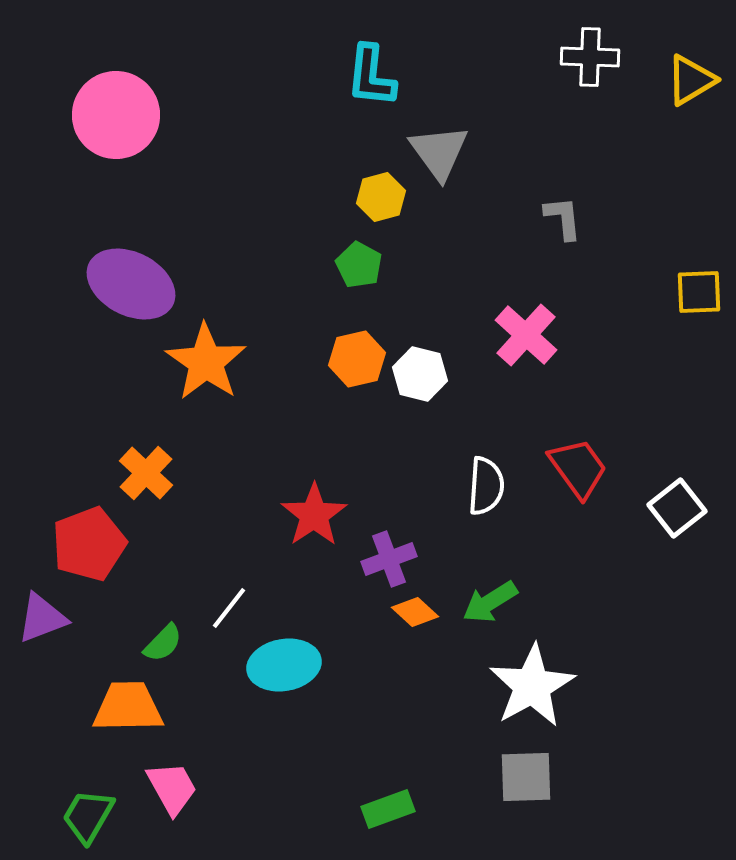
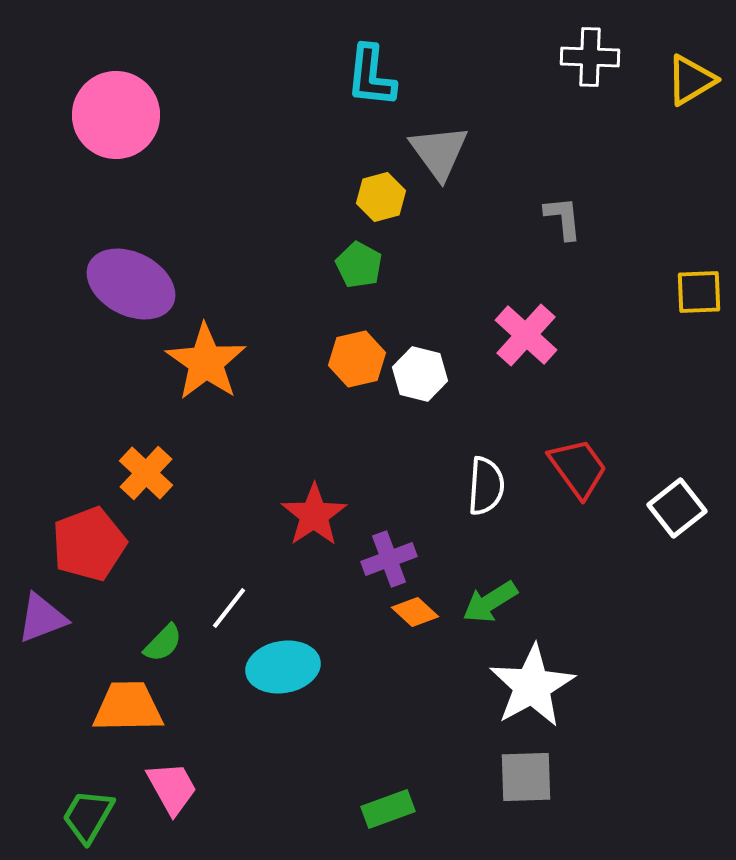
cyan ellipse: moved 1 px left, 2 px down
